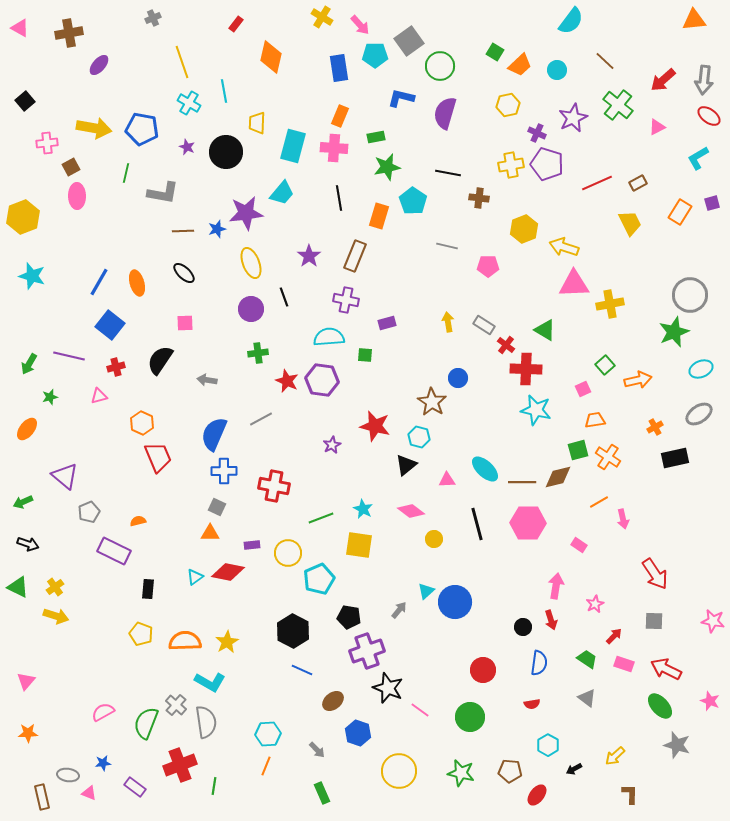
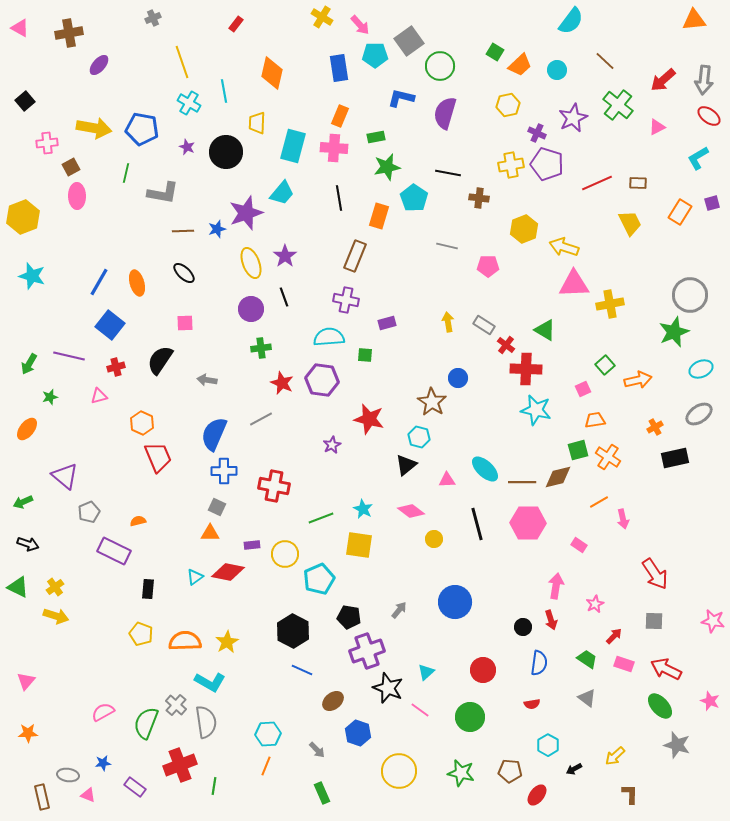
orange diamond at (271, 57): moved 1 px right, 16 px down
brown rectangle at (638, 183): rotated 30 degrees clockwise
cyan pentagon at (413, 201): moved 1 px right, 3 px up
purple star at (246, 213): rotated 12 degrees counterclockwise
purple star at (309, 256): moved 24 px left
green cross at (258, 353): moved 3 px right, 5 px up
red star at (287, 381): moved 5 px left, 2 px down
red star at (375, 426): moved 6 px left, 7 px up
yellow circle at (288, 553): moved 3 px left, 1 px down
cyan triangle at (426, 591): moved 81 px down
pink triangle at (89, 793): moved 1 px left, 2 px down
